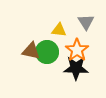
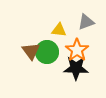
gray triangle: rotated 42 degrees clockwise
brown triangle: rotated 42 degrees clockwise
